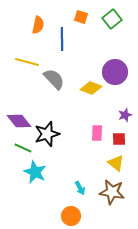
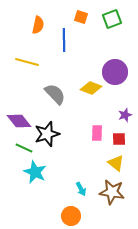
green square: rotated 18 degrees clockwise
blue line: moved 2 px right, 1 px down
gray semicircle: moved 1 px right, 15 px down
green line: moved 1 px right
cyan arrow: moved 1 px right, 1 px down
